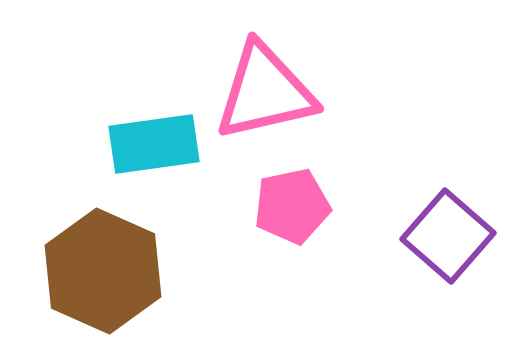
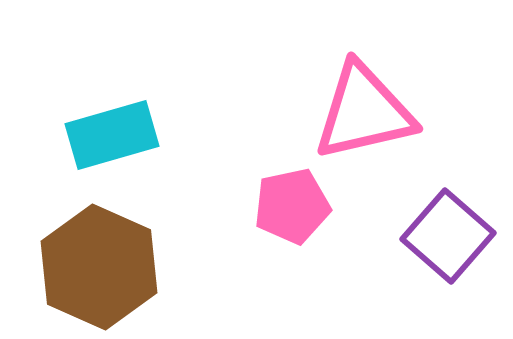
pink triangle: moved 99 px right, 20 px down
cyan rectangle: moved 42 px left, 9 px up; rotated 8 degrees counterclockwise
brown hexagon: moved 4 px left, 4 px up
